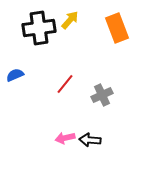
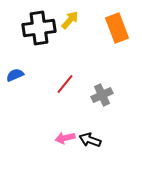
black arrow: rotated 15 degrees clockwise
